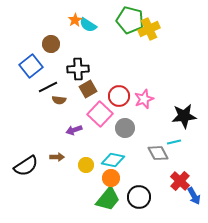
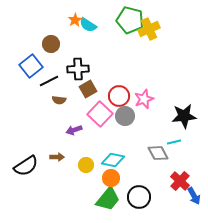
black line: moved 1 px right, 6 px up
gray circle: moved 12 px up
